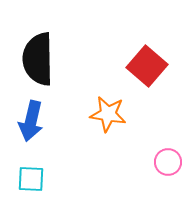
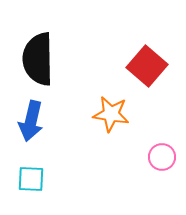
orange star: moved 3 px right
pink circle: moved 6 px left, 5 px up
